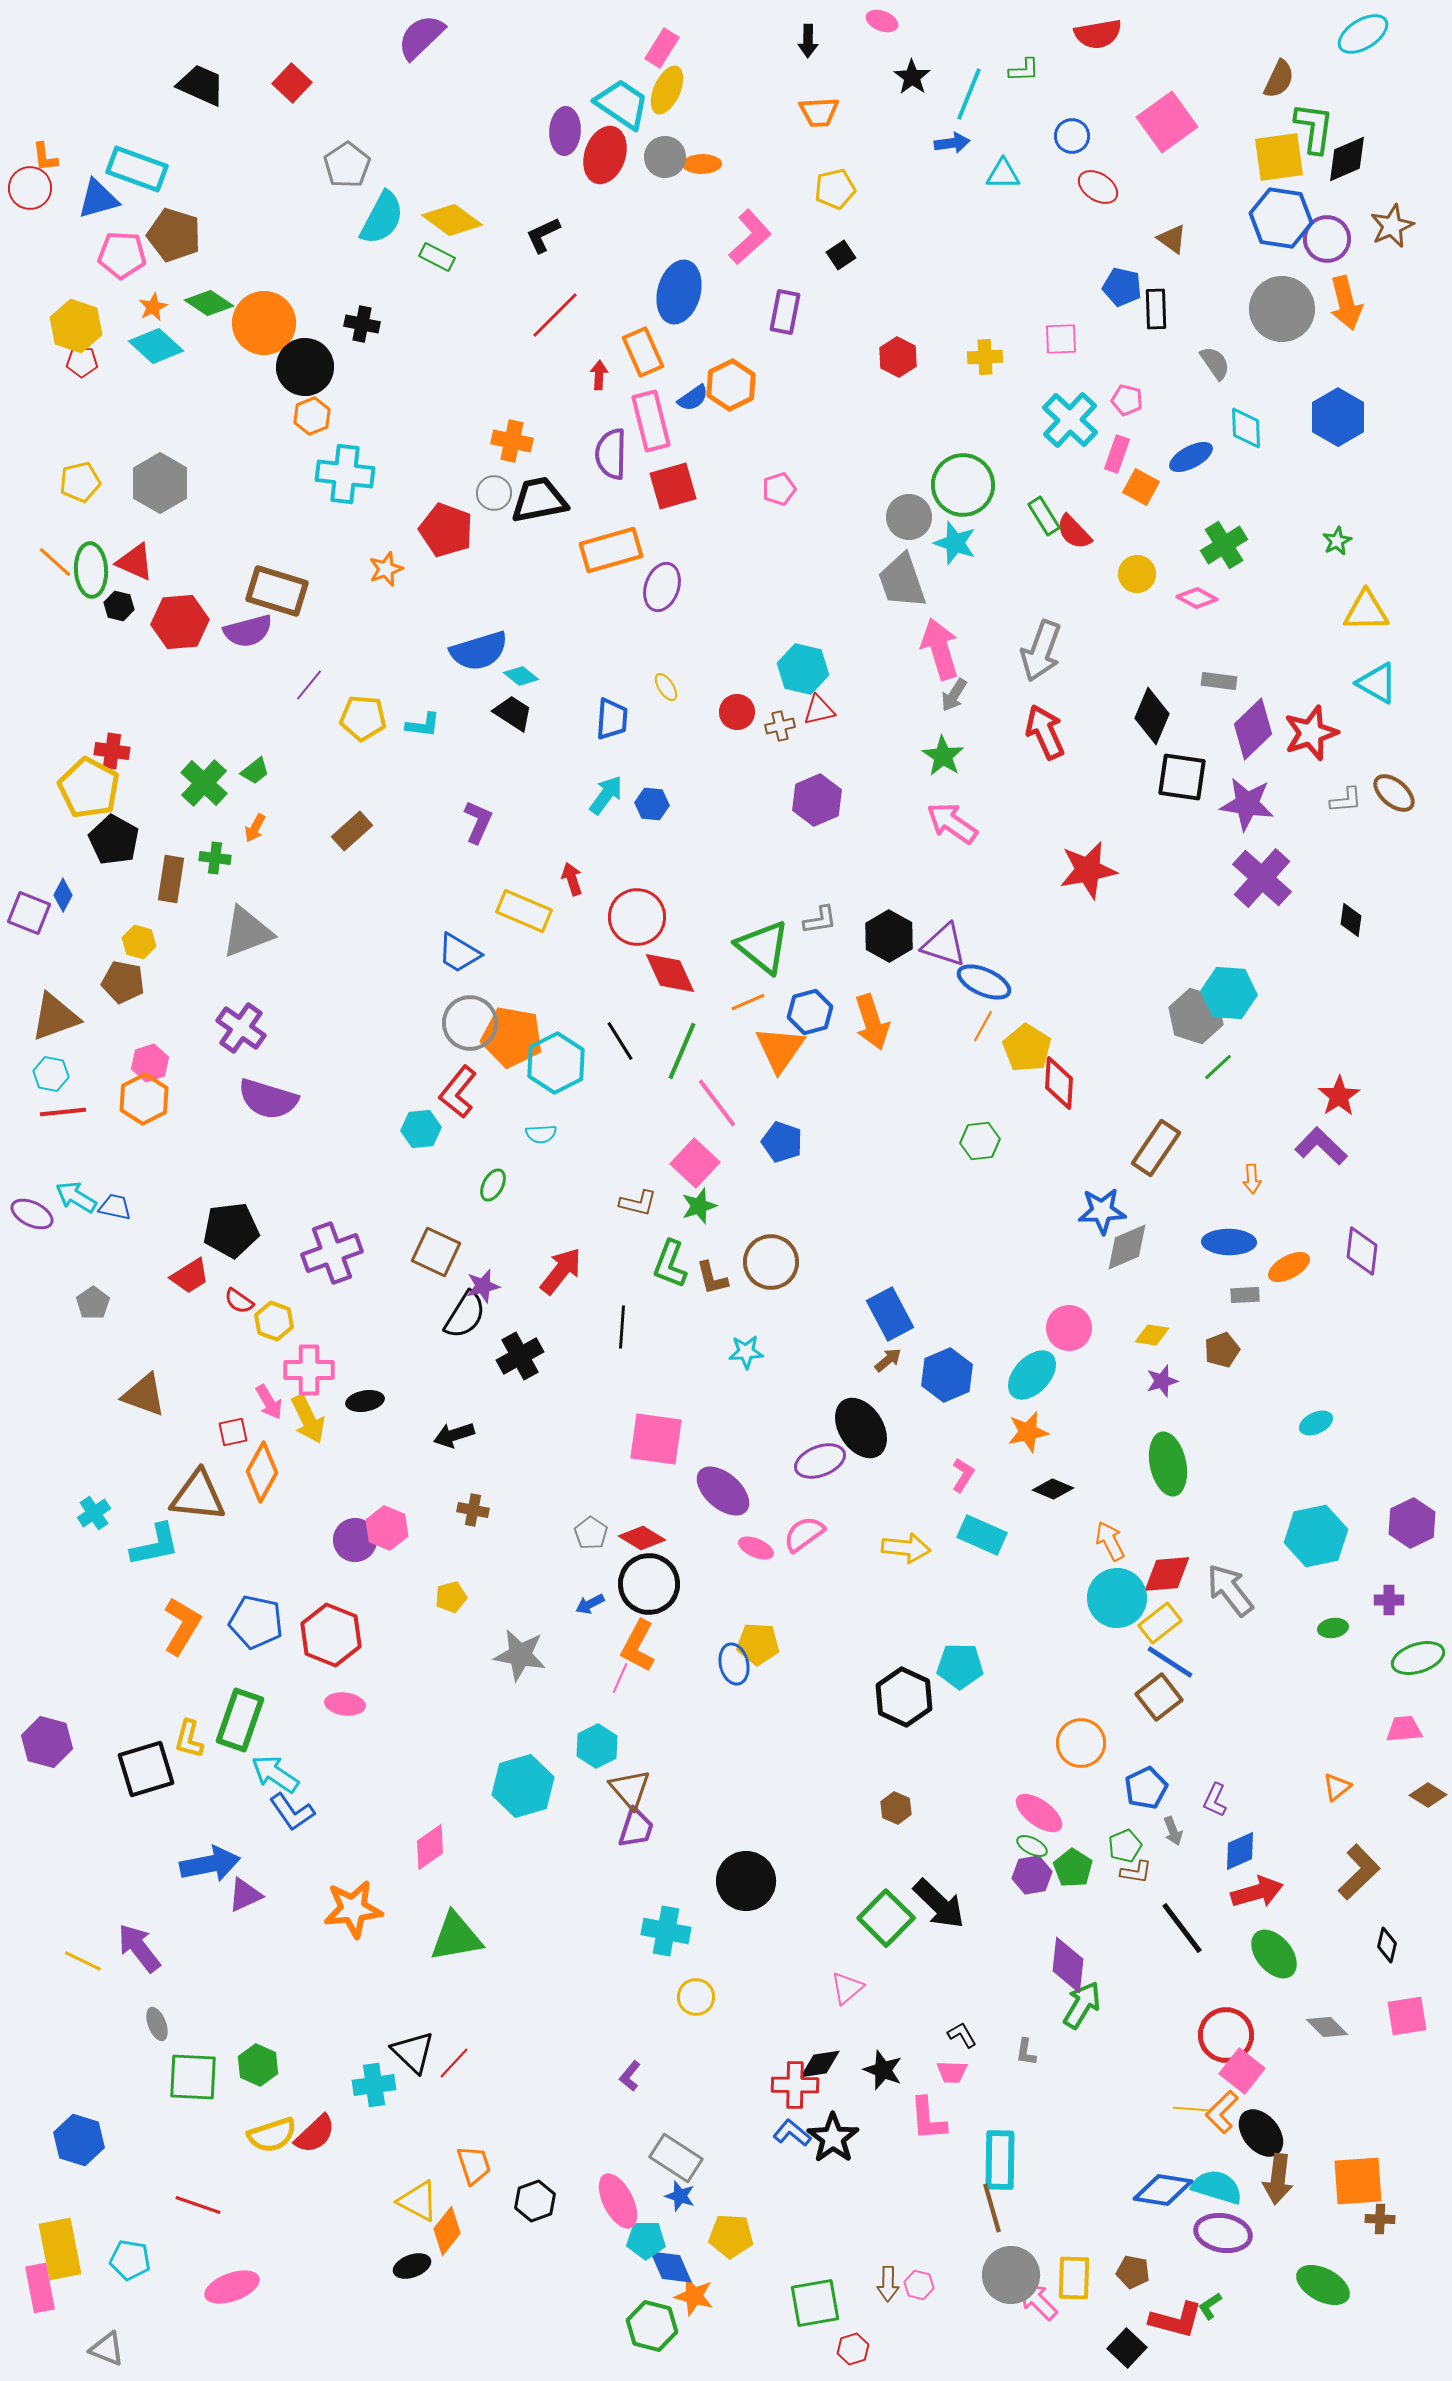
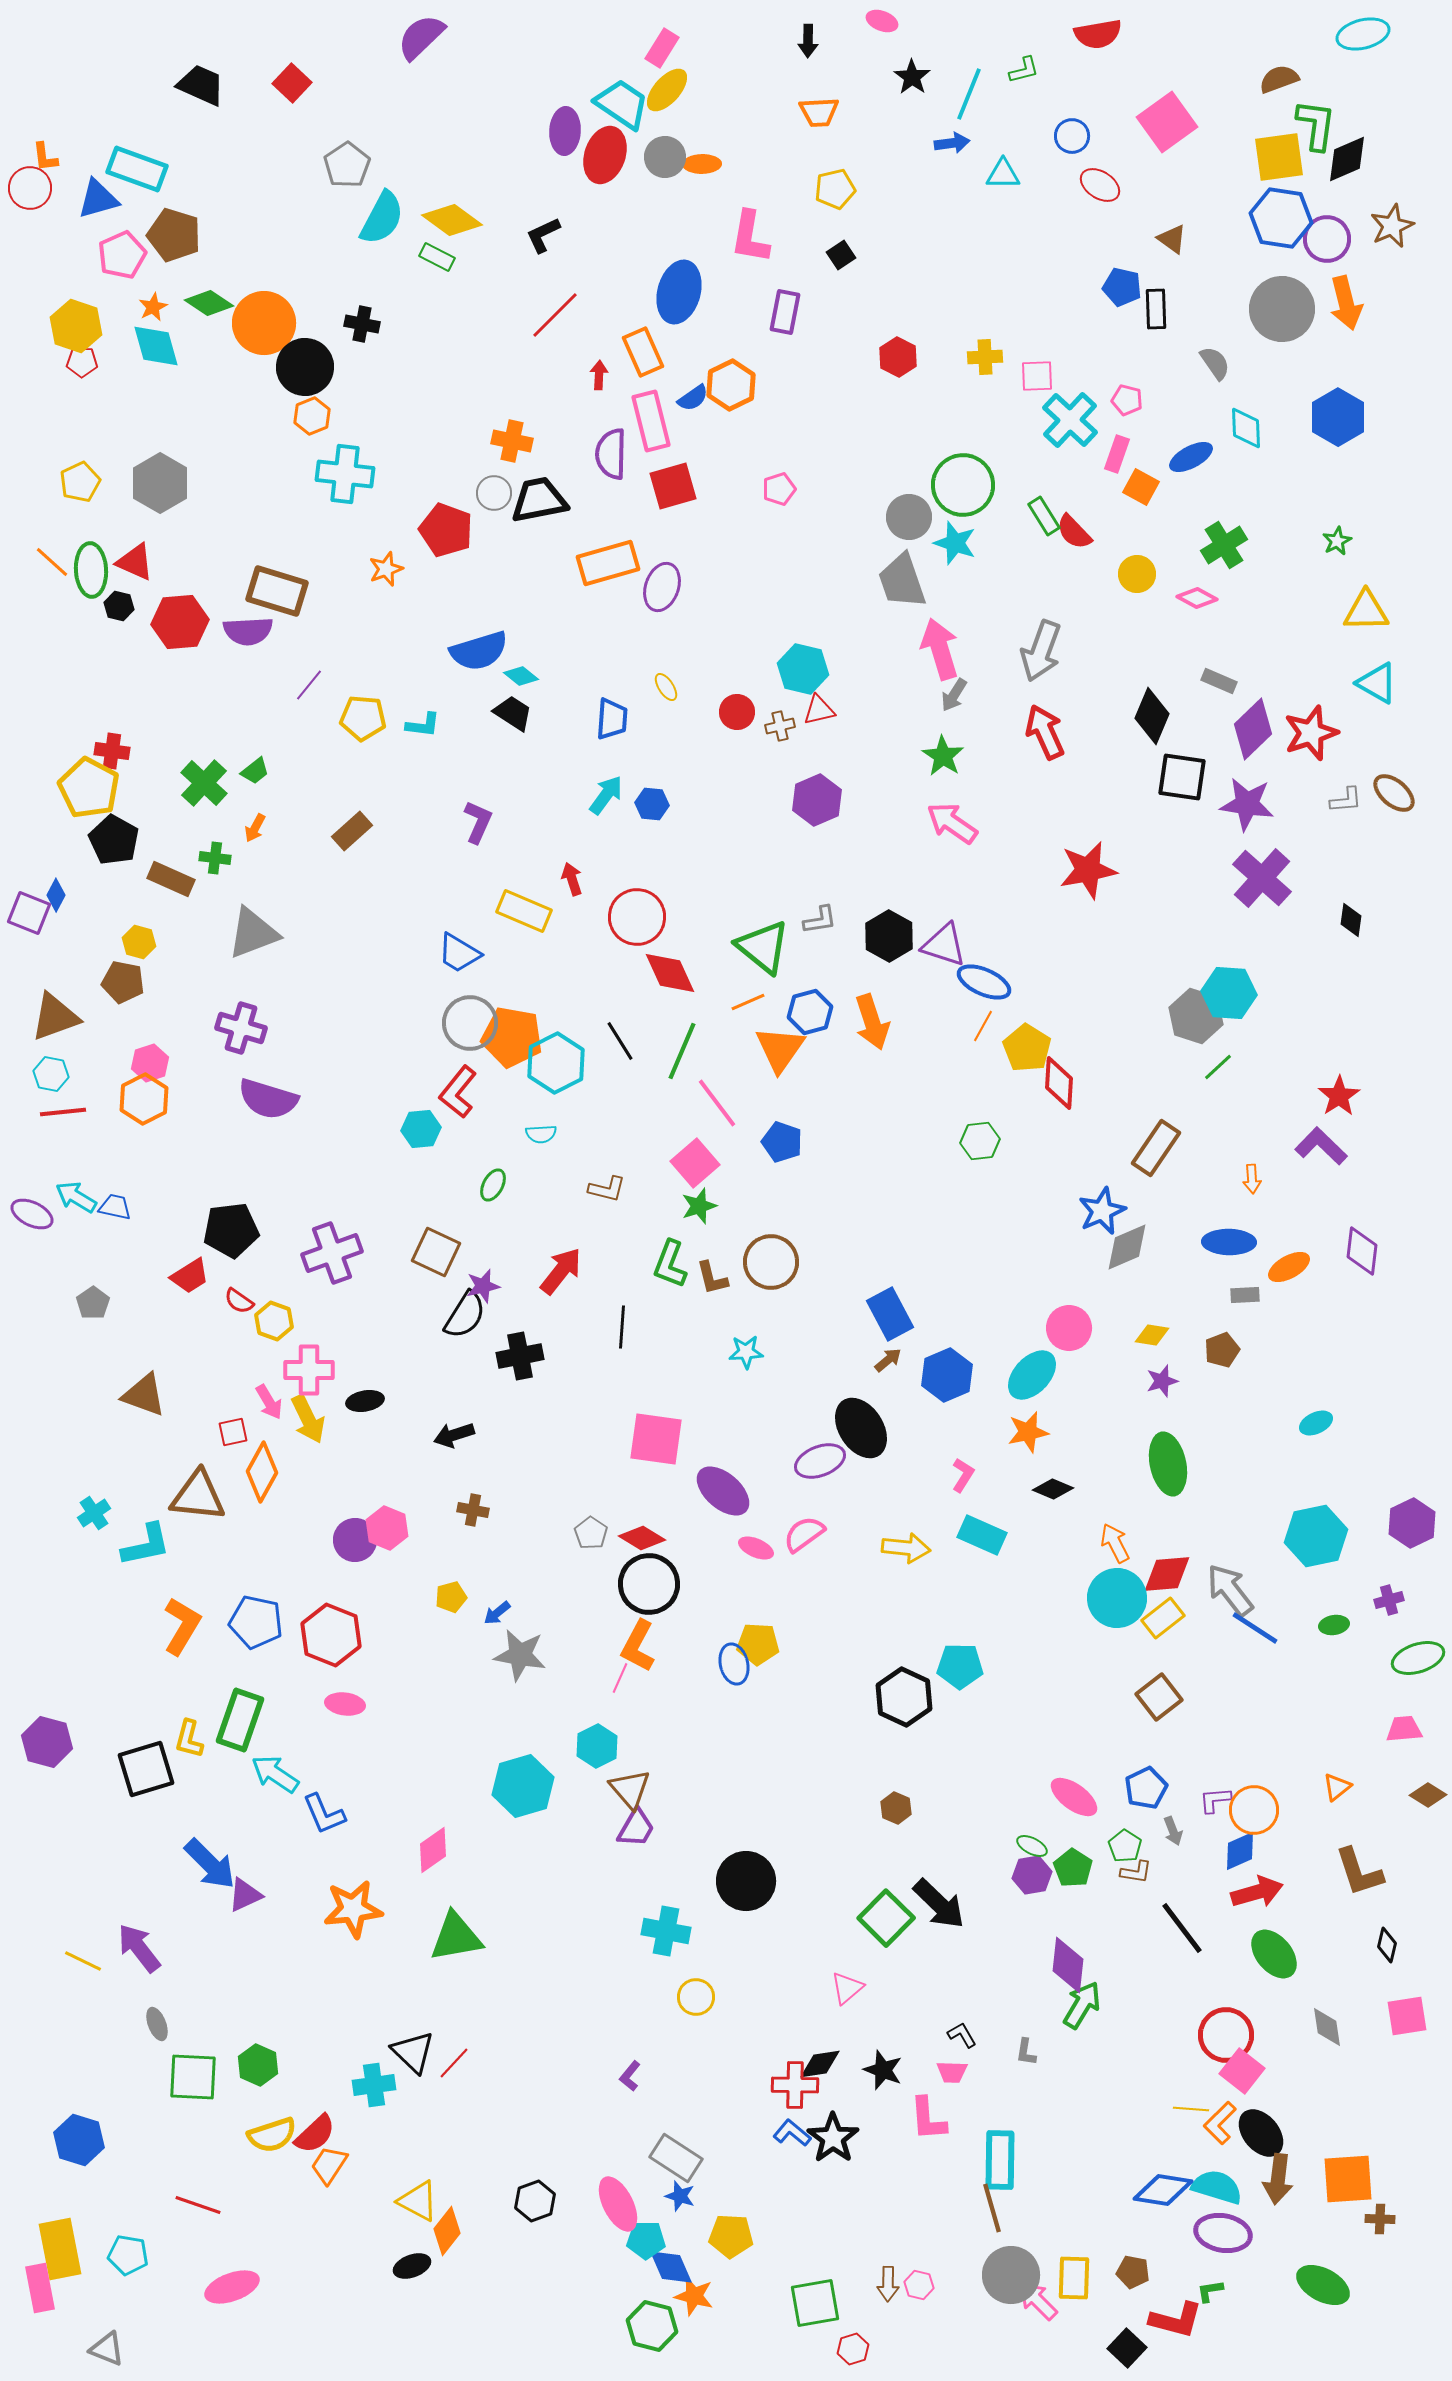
cyan ellipse at (1363, 34): rotated 18 degrees clockwise
green L-shape at (1024, 70): rotated 12 degrees counterclockwise
brown semicircle at (1279, 79): rotated 135 degrees counterclockwise
yellow ellipse at (667, 90): rotated 18 degrees clockwise
green L-shape at (1314, 128): moved 2 px right, 3 px up
red ellipse at (1098, 187): moved 2 px right, 2 px up
pink L-shape at (750, 237): rotated 142 degrees clockwise
pink pentagon at (122, 255): rotated 27 degrees counterclockwise
pink square at (1061, 339): moved 24 px left, 37 px down
cyan diamond at (156, 346): rotated 32 degrees clockwise
yellow pentagon at (80, 482): rotated 12 degrees counterclockwise
orange rectangle at (611, 550): moved 3 px left, 13 px down
orange line at (55, 562): moved 3 px left
purple semicircle at (248, 631): rotated 12 degrees clockwise
gray rectangle at (1219, 681): rotated 16 degrees clockwise
brown rectangle at (171, 879): rotated 75 degrees counterclockwise
blue diamond at (63, 895): moved 7 px left
gray triangle at (247, 932): moved 6 px right, 1 px down
purple cross at (241, 1028): rotated 18 degrees counterclockwise
pink square at (695, 1163): rotated 6 degrees clockwise
brown L-shape at (638, 1203): moved 31 px left, 14 px up
blue star at (1102, 1211): rotated 21 degrees counterclockwise
black cross at (520, 1356): rotated 18 degrees clockwise
orange arrow at (1110, 1541): moved 5 px right, 2 px down
cyan L-shape at (155, 1545): moved 9 px left
purple cross at (1389, 1600): rotated 16 degrees counterclockwise
blue arrow at (590, 1604): moved 93 px left, 9 px down; rotated 12 degrees counterclockwise
yellow rectangle at (1160, 1623): moved 3 px right, 5 px up
green ellipse at (1333, 1628): moved 1 px right, 3 px up
blue line at (1170, 1662): moved 85 px right, 34 px up
orange circle at (1081, 1743): moved 173 px right, 67 px down
purple L-shape at (1215, 1800): rotated 60 degrees clockwise
blue L-shape at (292, 1812): moved 32 px right, 2 px down; rotated 12 degrees clockwise
pink ellipse at (1039, 1813): moved 35 px right, 16 px up
purple trapezoid at (636, 1828): rotated 12 degrees clockwise
green pentagon at (1125, 1846): rotated 16 degrees counterclockwise
pink diamond at (430, 1847): moved 3 px right, 3 px down
blue arrow at (210, 1864): rotated 56 degrees clockwise
brown L-shape at (1359, 1872): rotated 116 degrees clockwise
gray diamond at (1327, 2027): rotated 36 degrees clockwise
orange L-shape at (1222, 2112): moved 2 px left, 11 px down
orange trapezoid at (474, 2165): moved 145 px left; rotated 129 degrees counterclockwise
orange square at (1358, 2181): moved 10 px left, 2 px up
pink ellipse at (618, 2201): moved 3 px down
cyan pentagon at (130, 2260): moved 2 px left, 5 px up
green L-shape at (1210, 2306): moved 15 px up; rotated 24 degrees clockwise
